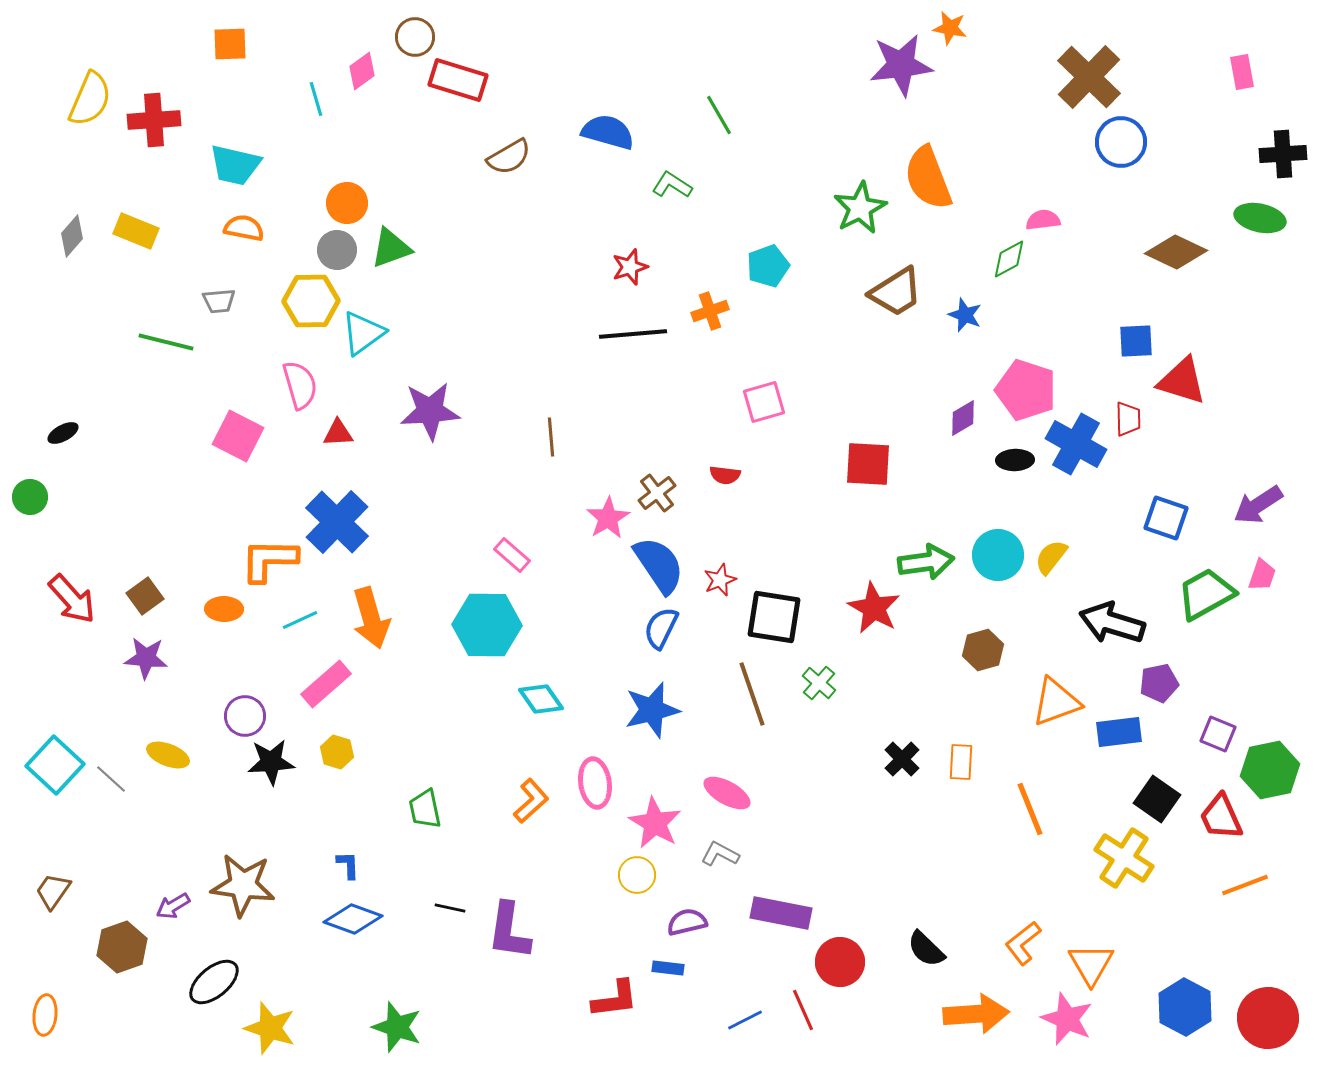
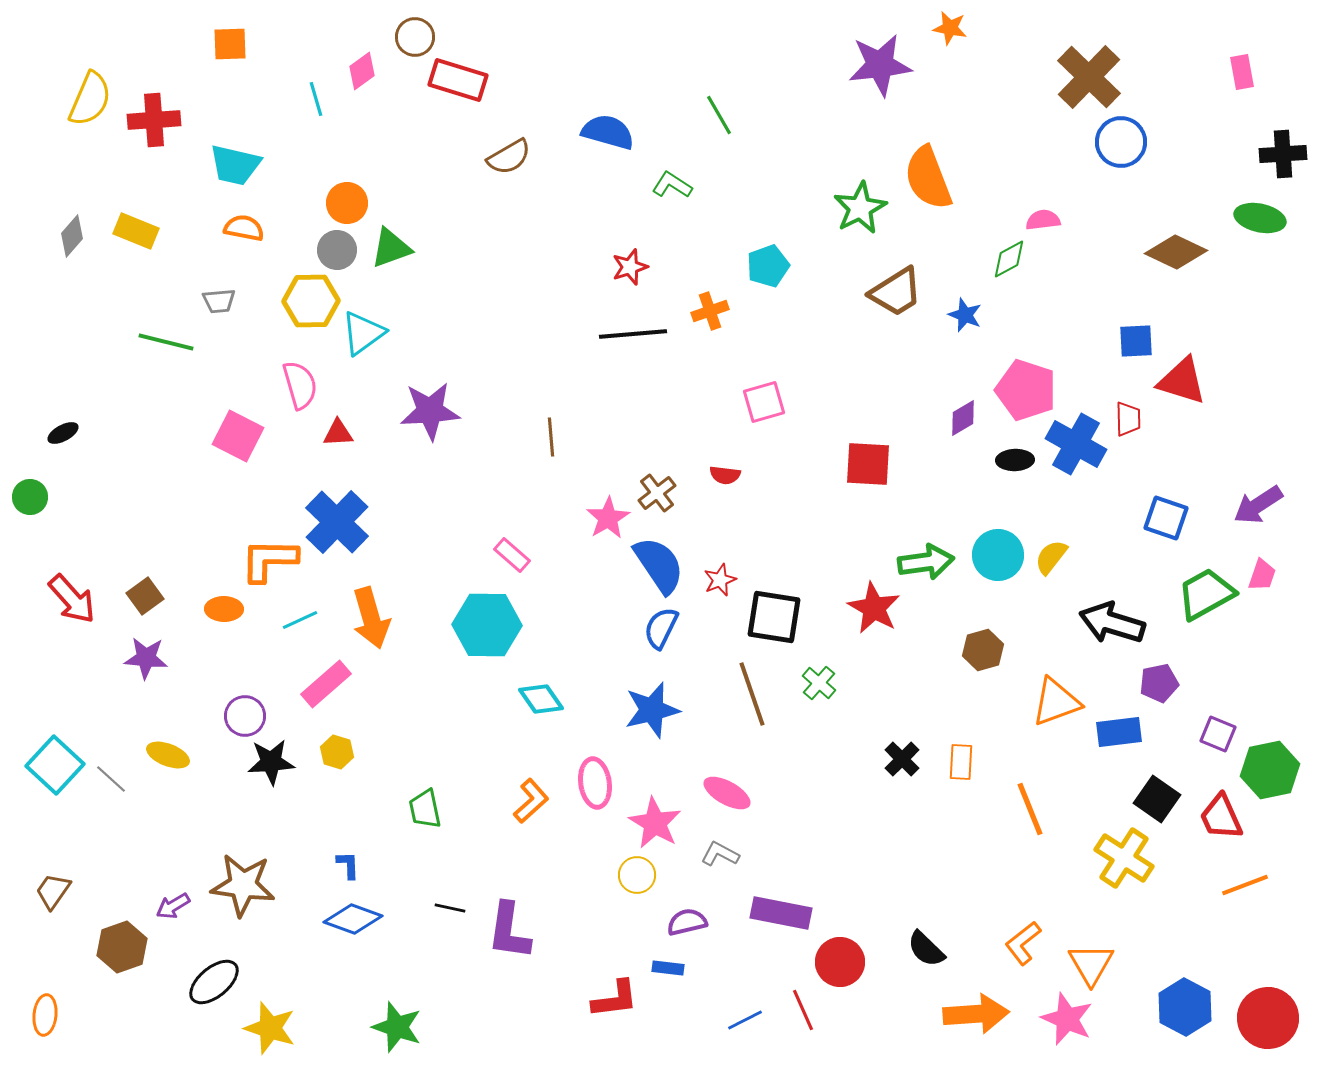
purple star at (901, 65): moved 21 px left
